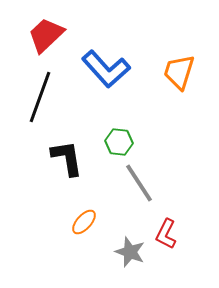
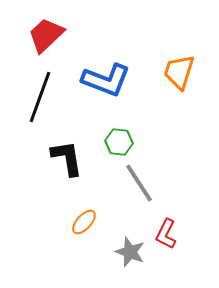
blue L-shape: moved 11 px down; rotated 27 degrees counterclockwise
